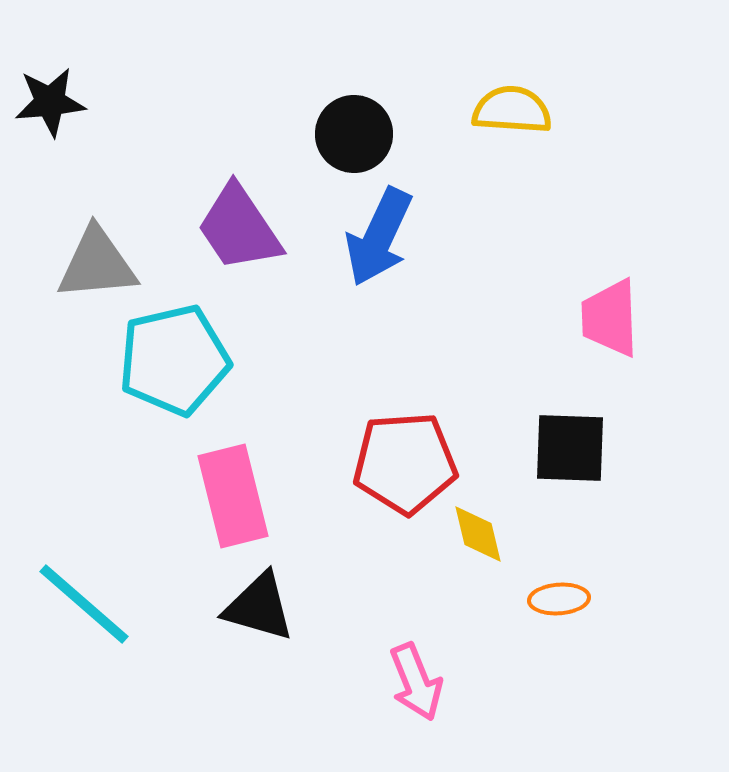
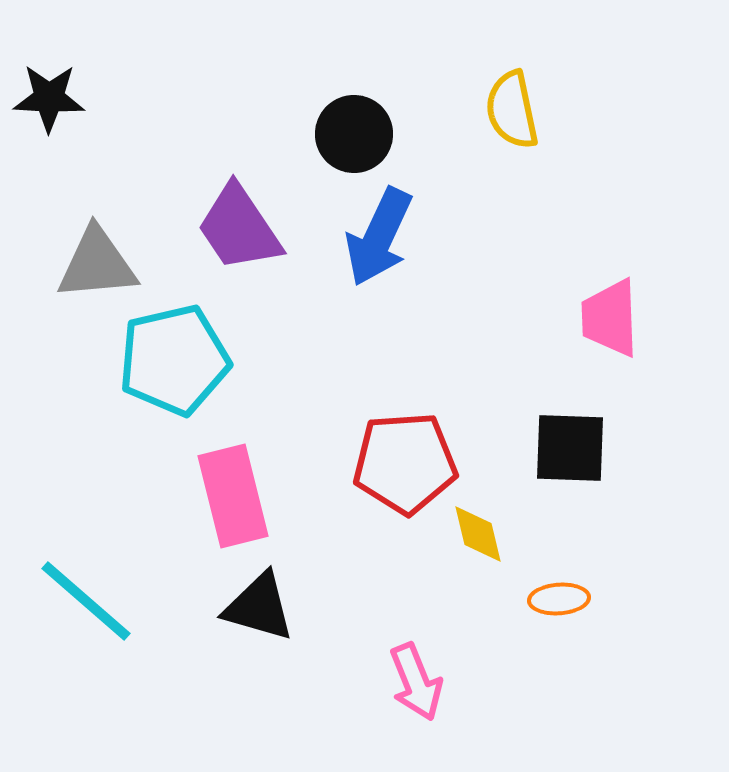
black star: moved 1 px left, 4 px up; rotated 8 degrees clockwise
yellow semicircle: rotated 106 degrees counterclockwise
cyan line: moved 2 px right, 3 px up
